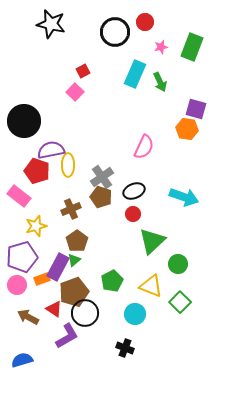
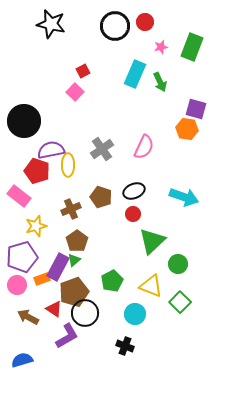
black circle at (115, 32): moved 6 px up
gray cross at (102, 177): moved 28 px up
black cross at (125, 348): moved 2 px up
